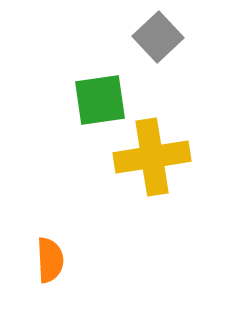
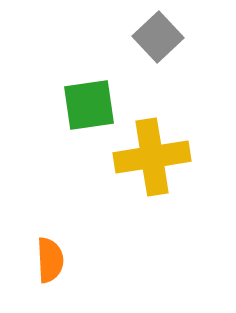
green square: moved 11 px left, 5 px down
